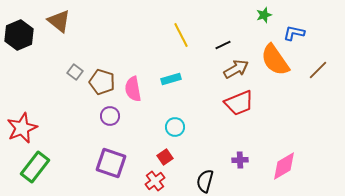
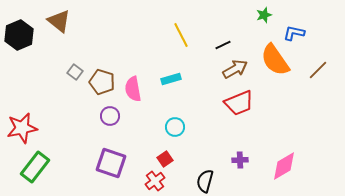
brown arrow: moved 1 px left
red star: rotated 12 degrees clockwise
red square: moved 2 px down
